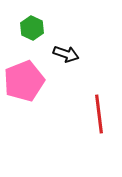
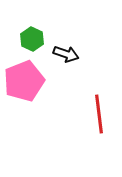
green hexagon: moved 11 px down
